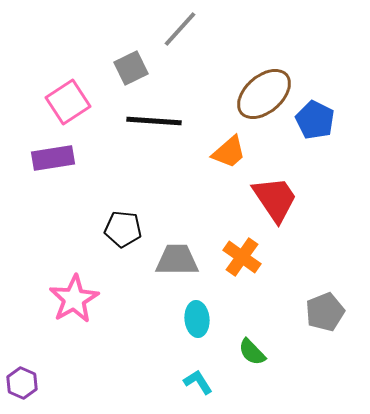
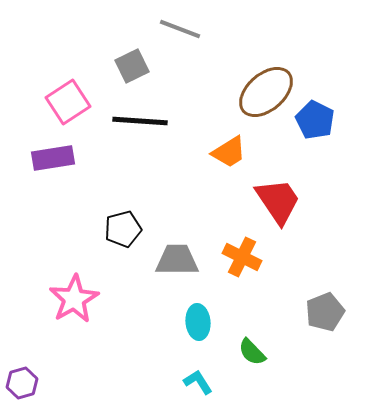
gray line: rotated 69 degrees clockwise
gray square: moved 1 px right, 2 px up
brown ellipse: moved 2 px right, 2 px up
black line: moved 14 px left
orange trapezoid: rotated 9 degrees clockwise
red trapezoid: moved 3 px right, 2 px down
black pentagon: rotated 21 degrees counterclockwise
orange cross: rotated 9 degrees counterclockwise
cyan ellipse: moved 1 px right, 3 px down
purple hexagon: rotated 20 degrees clockwise
